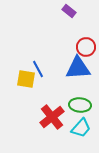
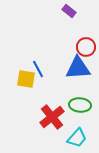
cyan trapezoid: moved 4 px left, 10 px down
